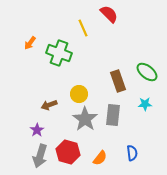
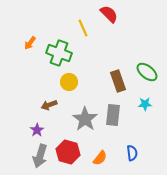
yellow circle: moved 10 px left, 12 px up
